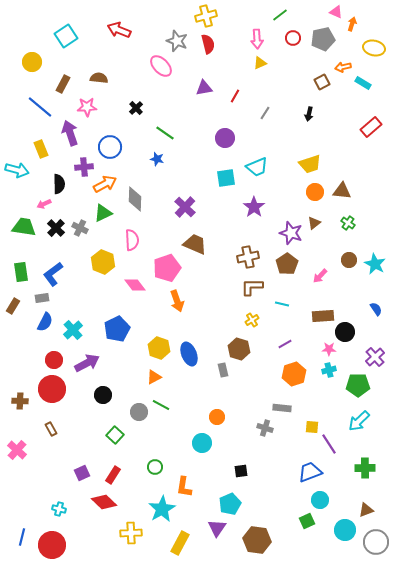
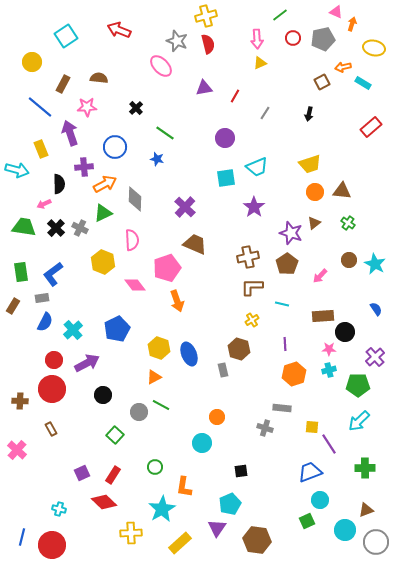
blue circle at (110, 147): moved 5 px right
purple line at (285, 344): rotated 64 degrees counterclockwise
yellow rectangle at (180, 543): rotated 20 degrees clockwise
